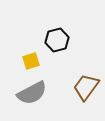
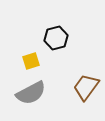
black hexagon: moved 1 px left, 2 px up
gray semicircle: moved 1 px left
